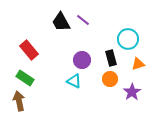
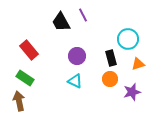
purple line: moved 5 px up; rotated 24 degrees clockwise
purple circle: moved 5 px left, 4 px up
cyan triangle: moved 1 px right
purple star: rotated 18 degrees clockwise
